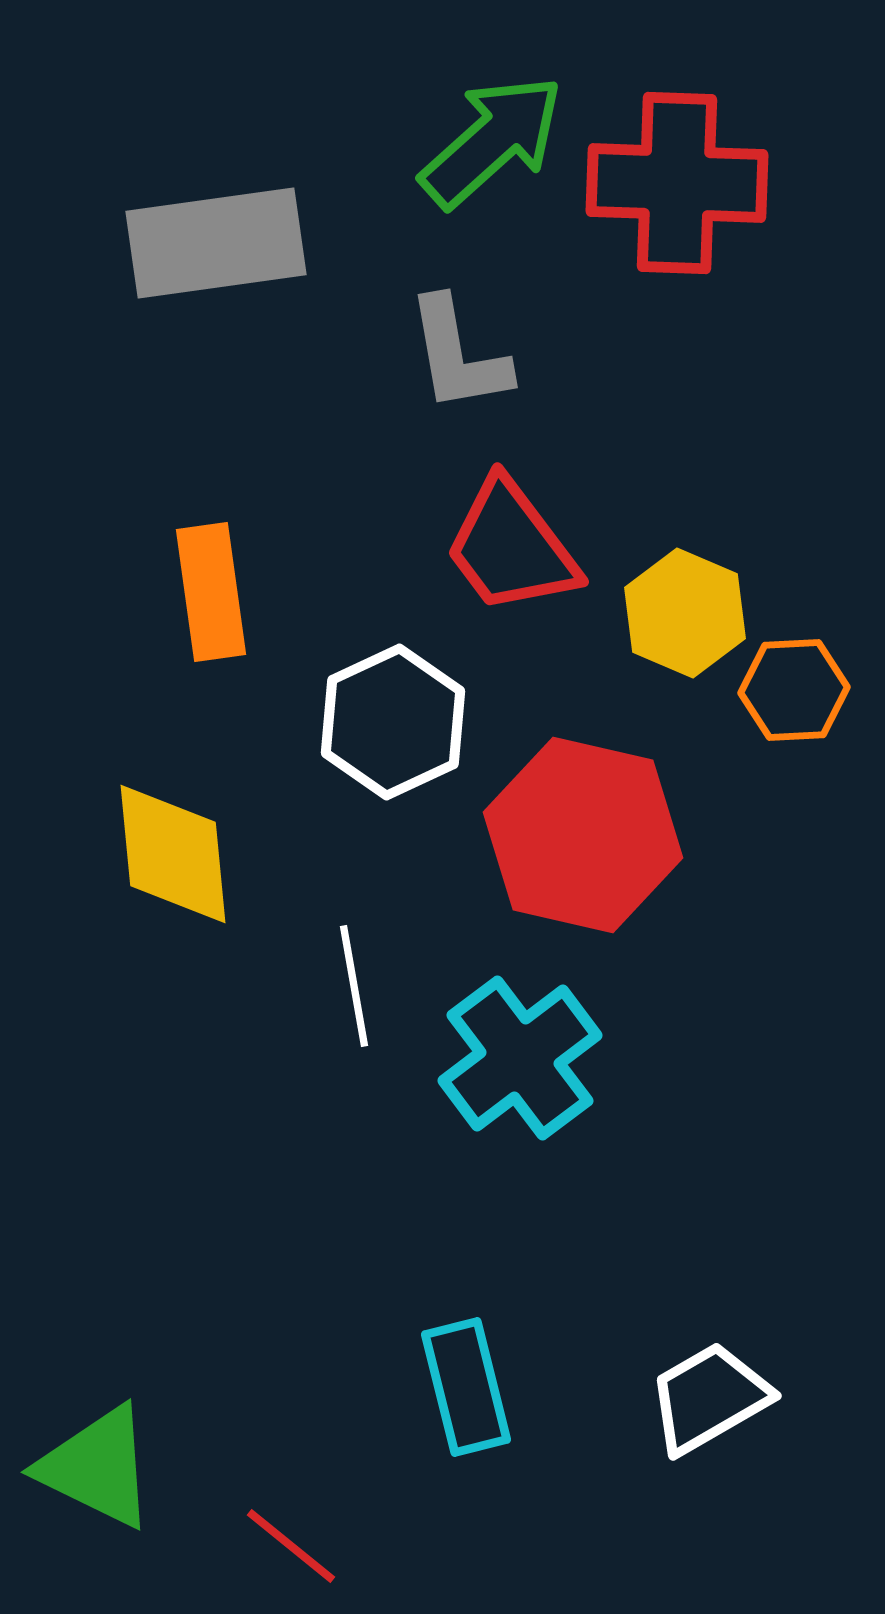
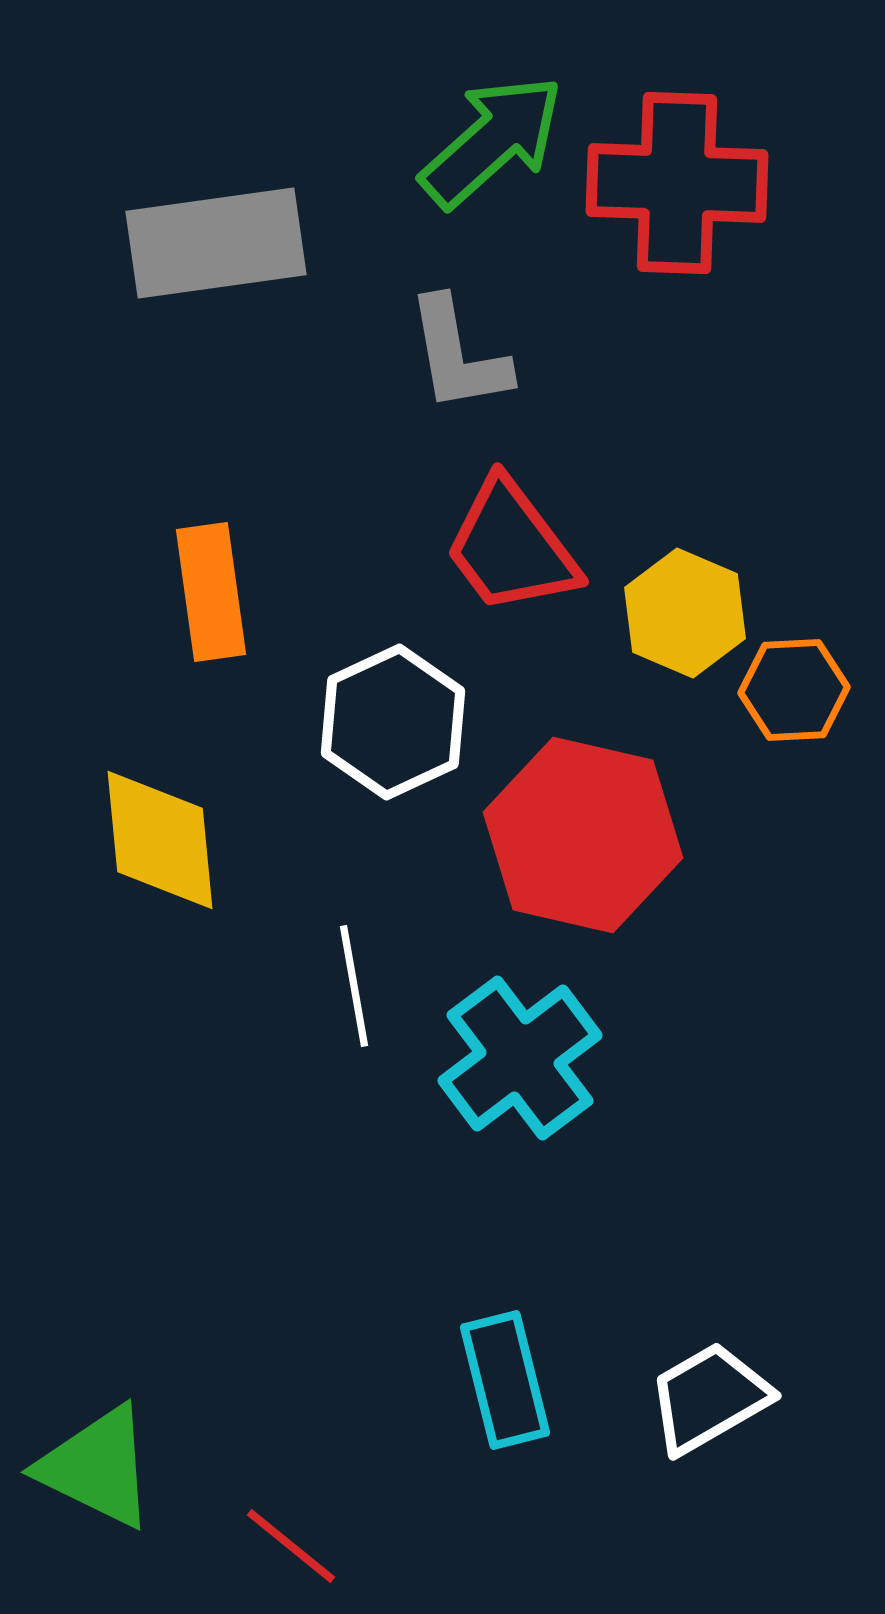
yellow diamond: moved 13 px left, 14 px up
cyan rectangle: moved 39 px right, 7 px up
